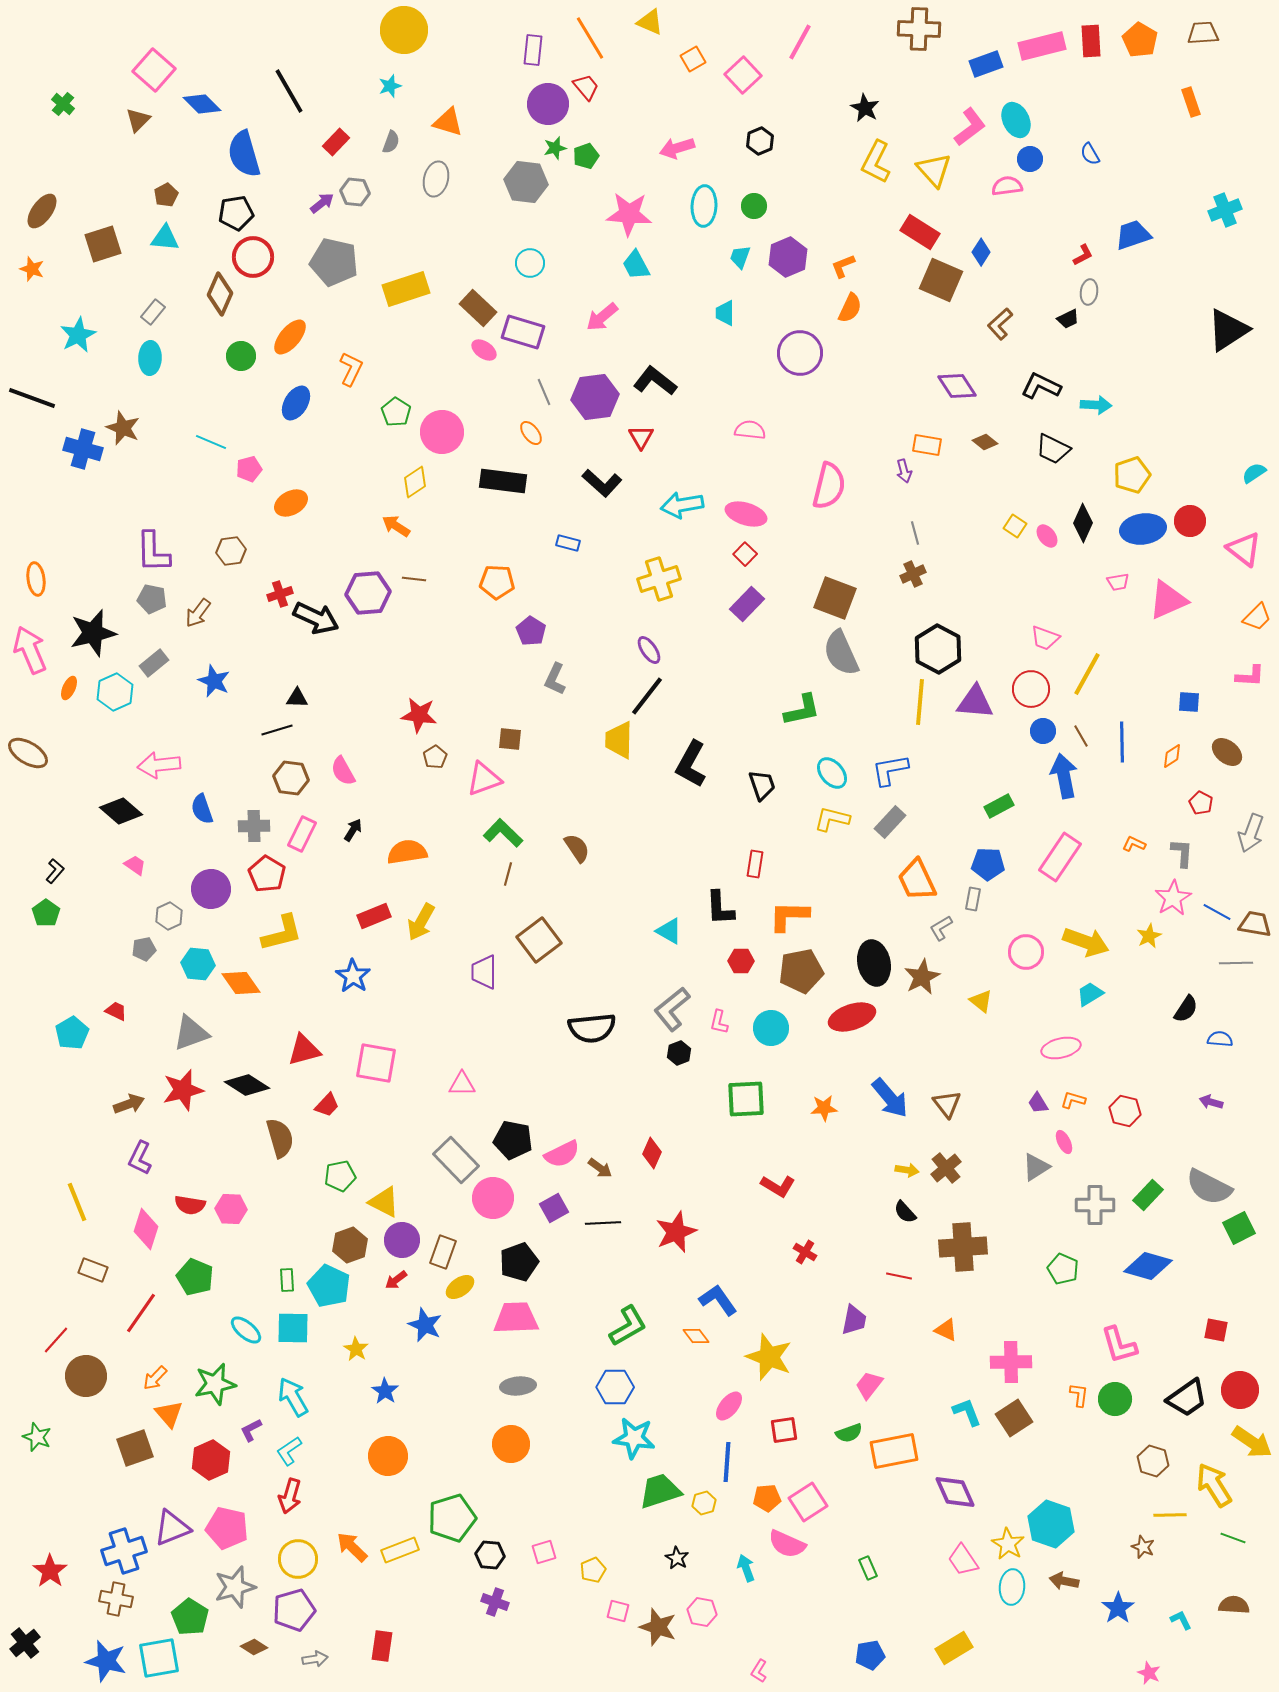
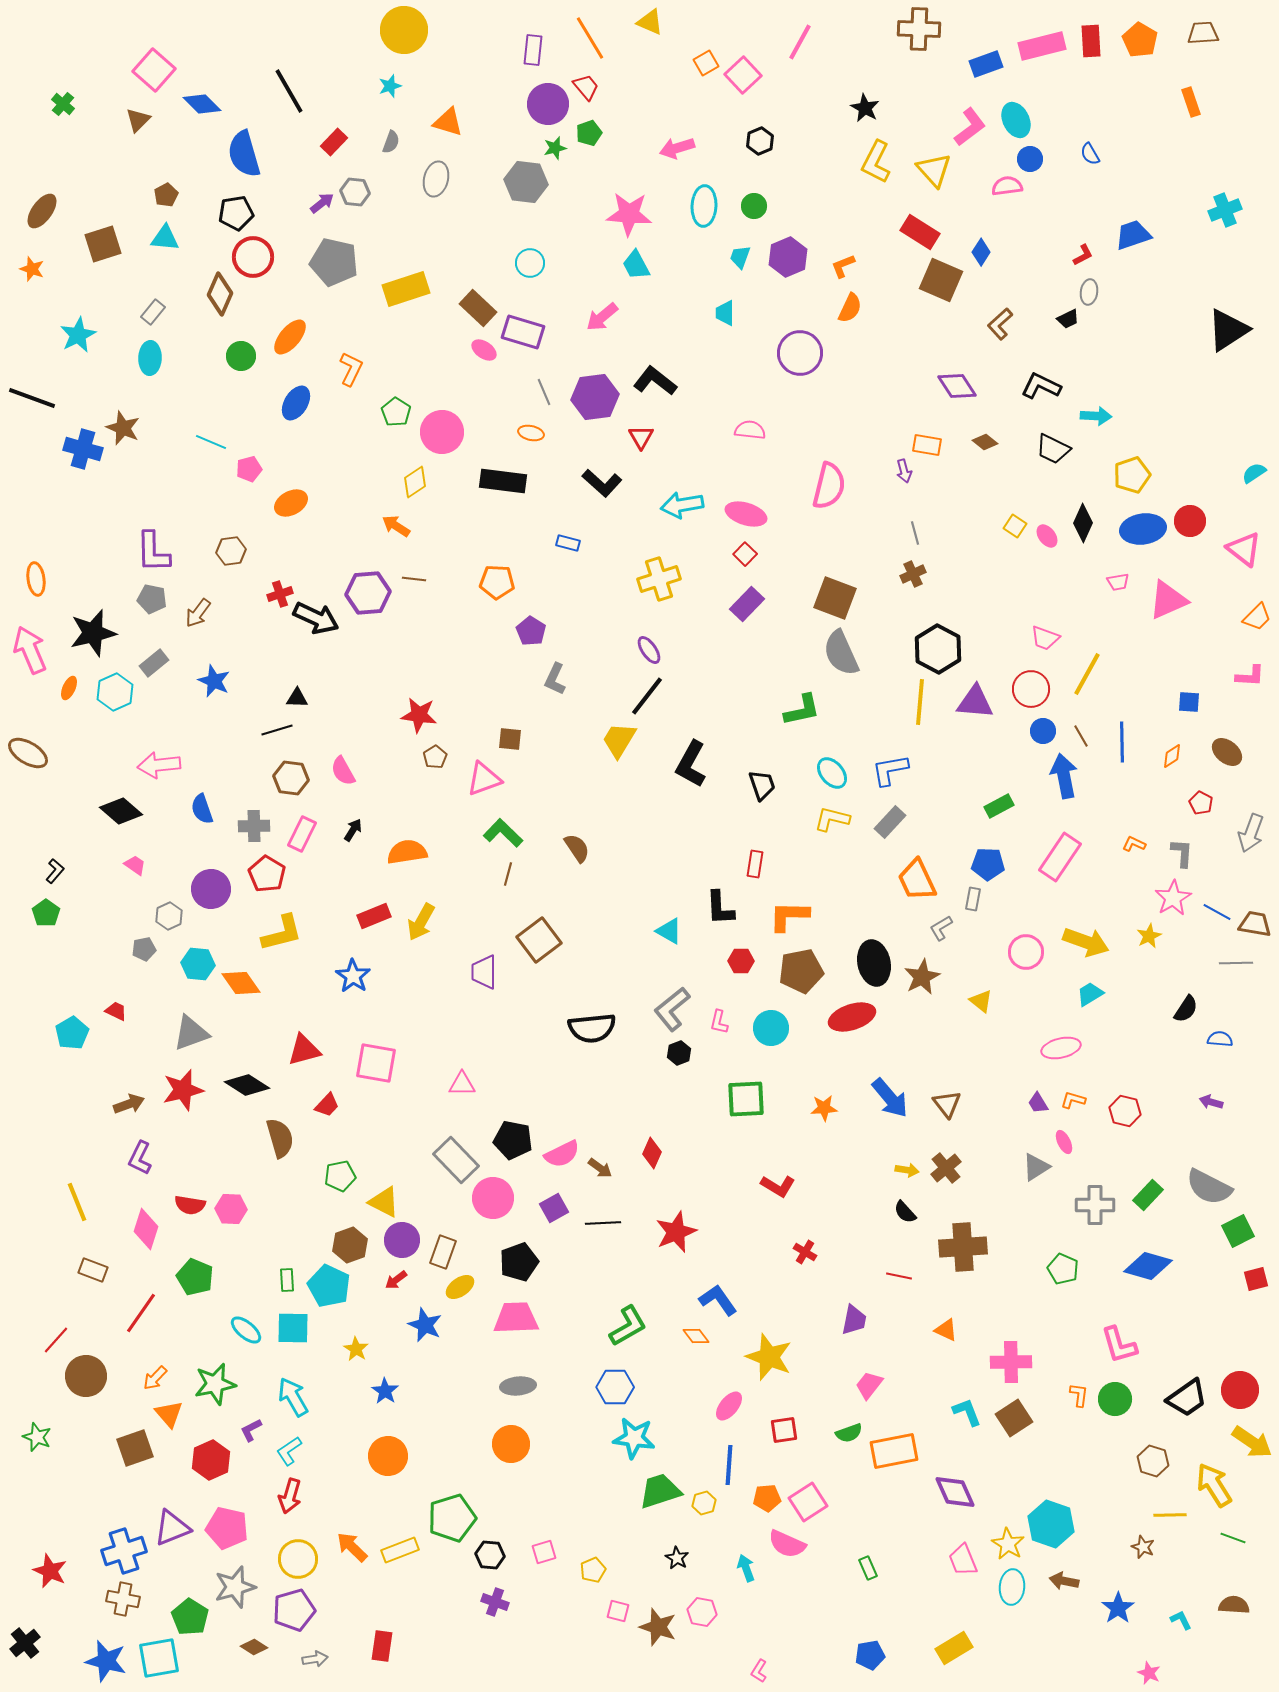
orange square at (693, 59): moved 13 px right, 4 px down
red rectangle at (336, 142): moved 2 px left
green pentagon at (586, 156): moved 3 px right, 23 px up
cyan arrow at (1096, 405): moved 11 px down
orange ellipse at (531, 433): rotated 40 degrees counterclockwise
yellow trapezoid at (619, 740): rotated 30 degrees clockwise
green square at (1239, 1228): moved 1 px left, 3 px down
red square at (1216, 1330): moved 40 px right, 51 px up; rotated 25 degrees counterclockwise
blue line at (727, 1462): moved 2 px right, 3 px down
pink trapezoid at (963, 1560): rotated 12 degrees clockwise
red star at (50, 1571): rotated 12 degrees counterclockwise
brown cross at (116, 1599): moved 7 px right
